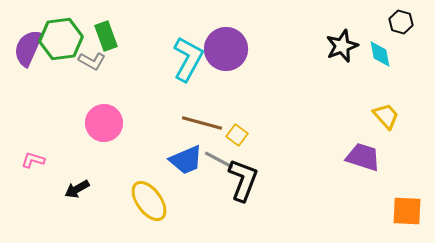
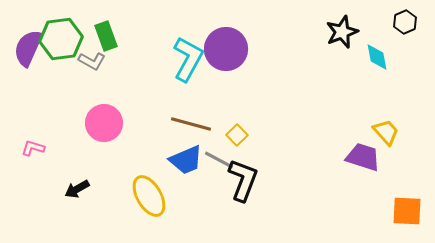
black hexagon: moved 4 px right; rotated 20 degrees clockwise
black star: moved 14 px up
cyan diamond: moved 3 px left, 3 px down
yellow trapezoid: moved 16 px down
brown line: moved 11 px left, 1 px down
yellow square: rotated 10 degrees clockwise
pink L-shape: moved 12 px up
yellow ellipse: moved 5 px up; rotated 6 degrees clockwise
